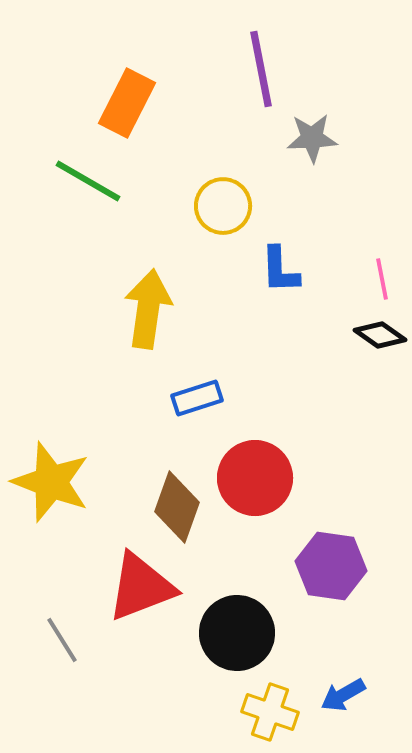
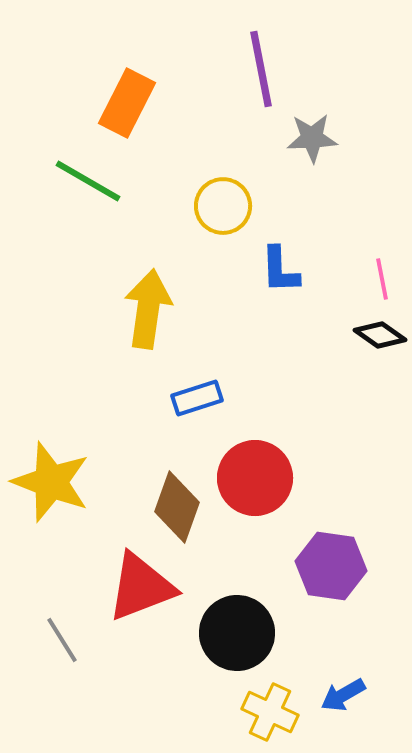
yellow cross: rotated 6 degrees clockwise
